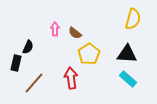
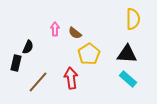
yellow semicircle: rotated 15 degrees counterclockwise
brown line: moved 4 px right, 1 px up
